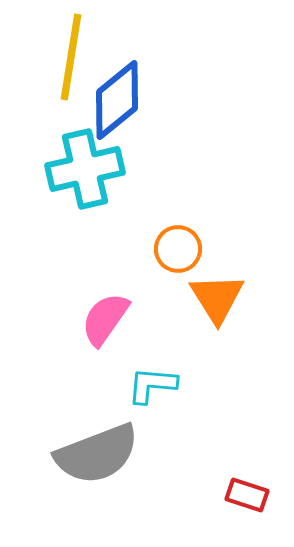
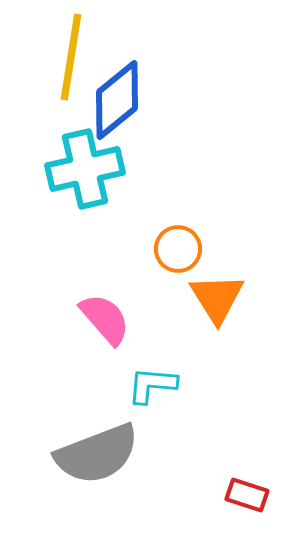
pink semicircle: rotated 104 degrees clockwise
